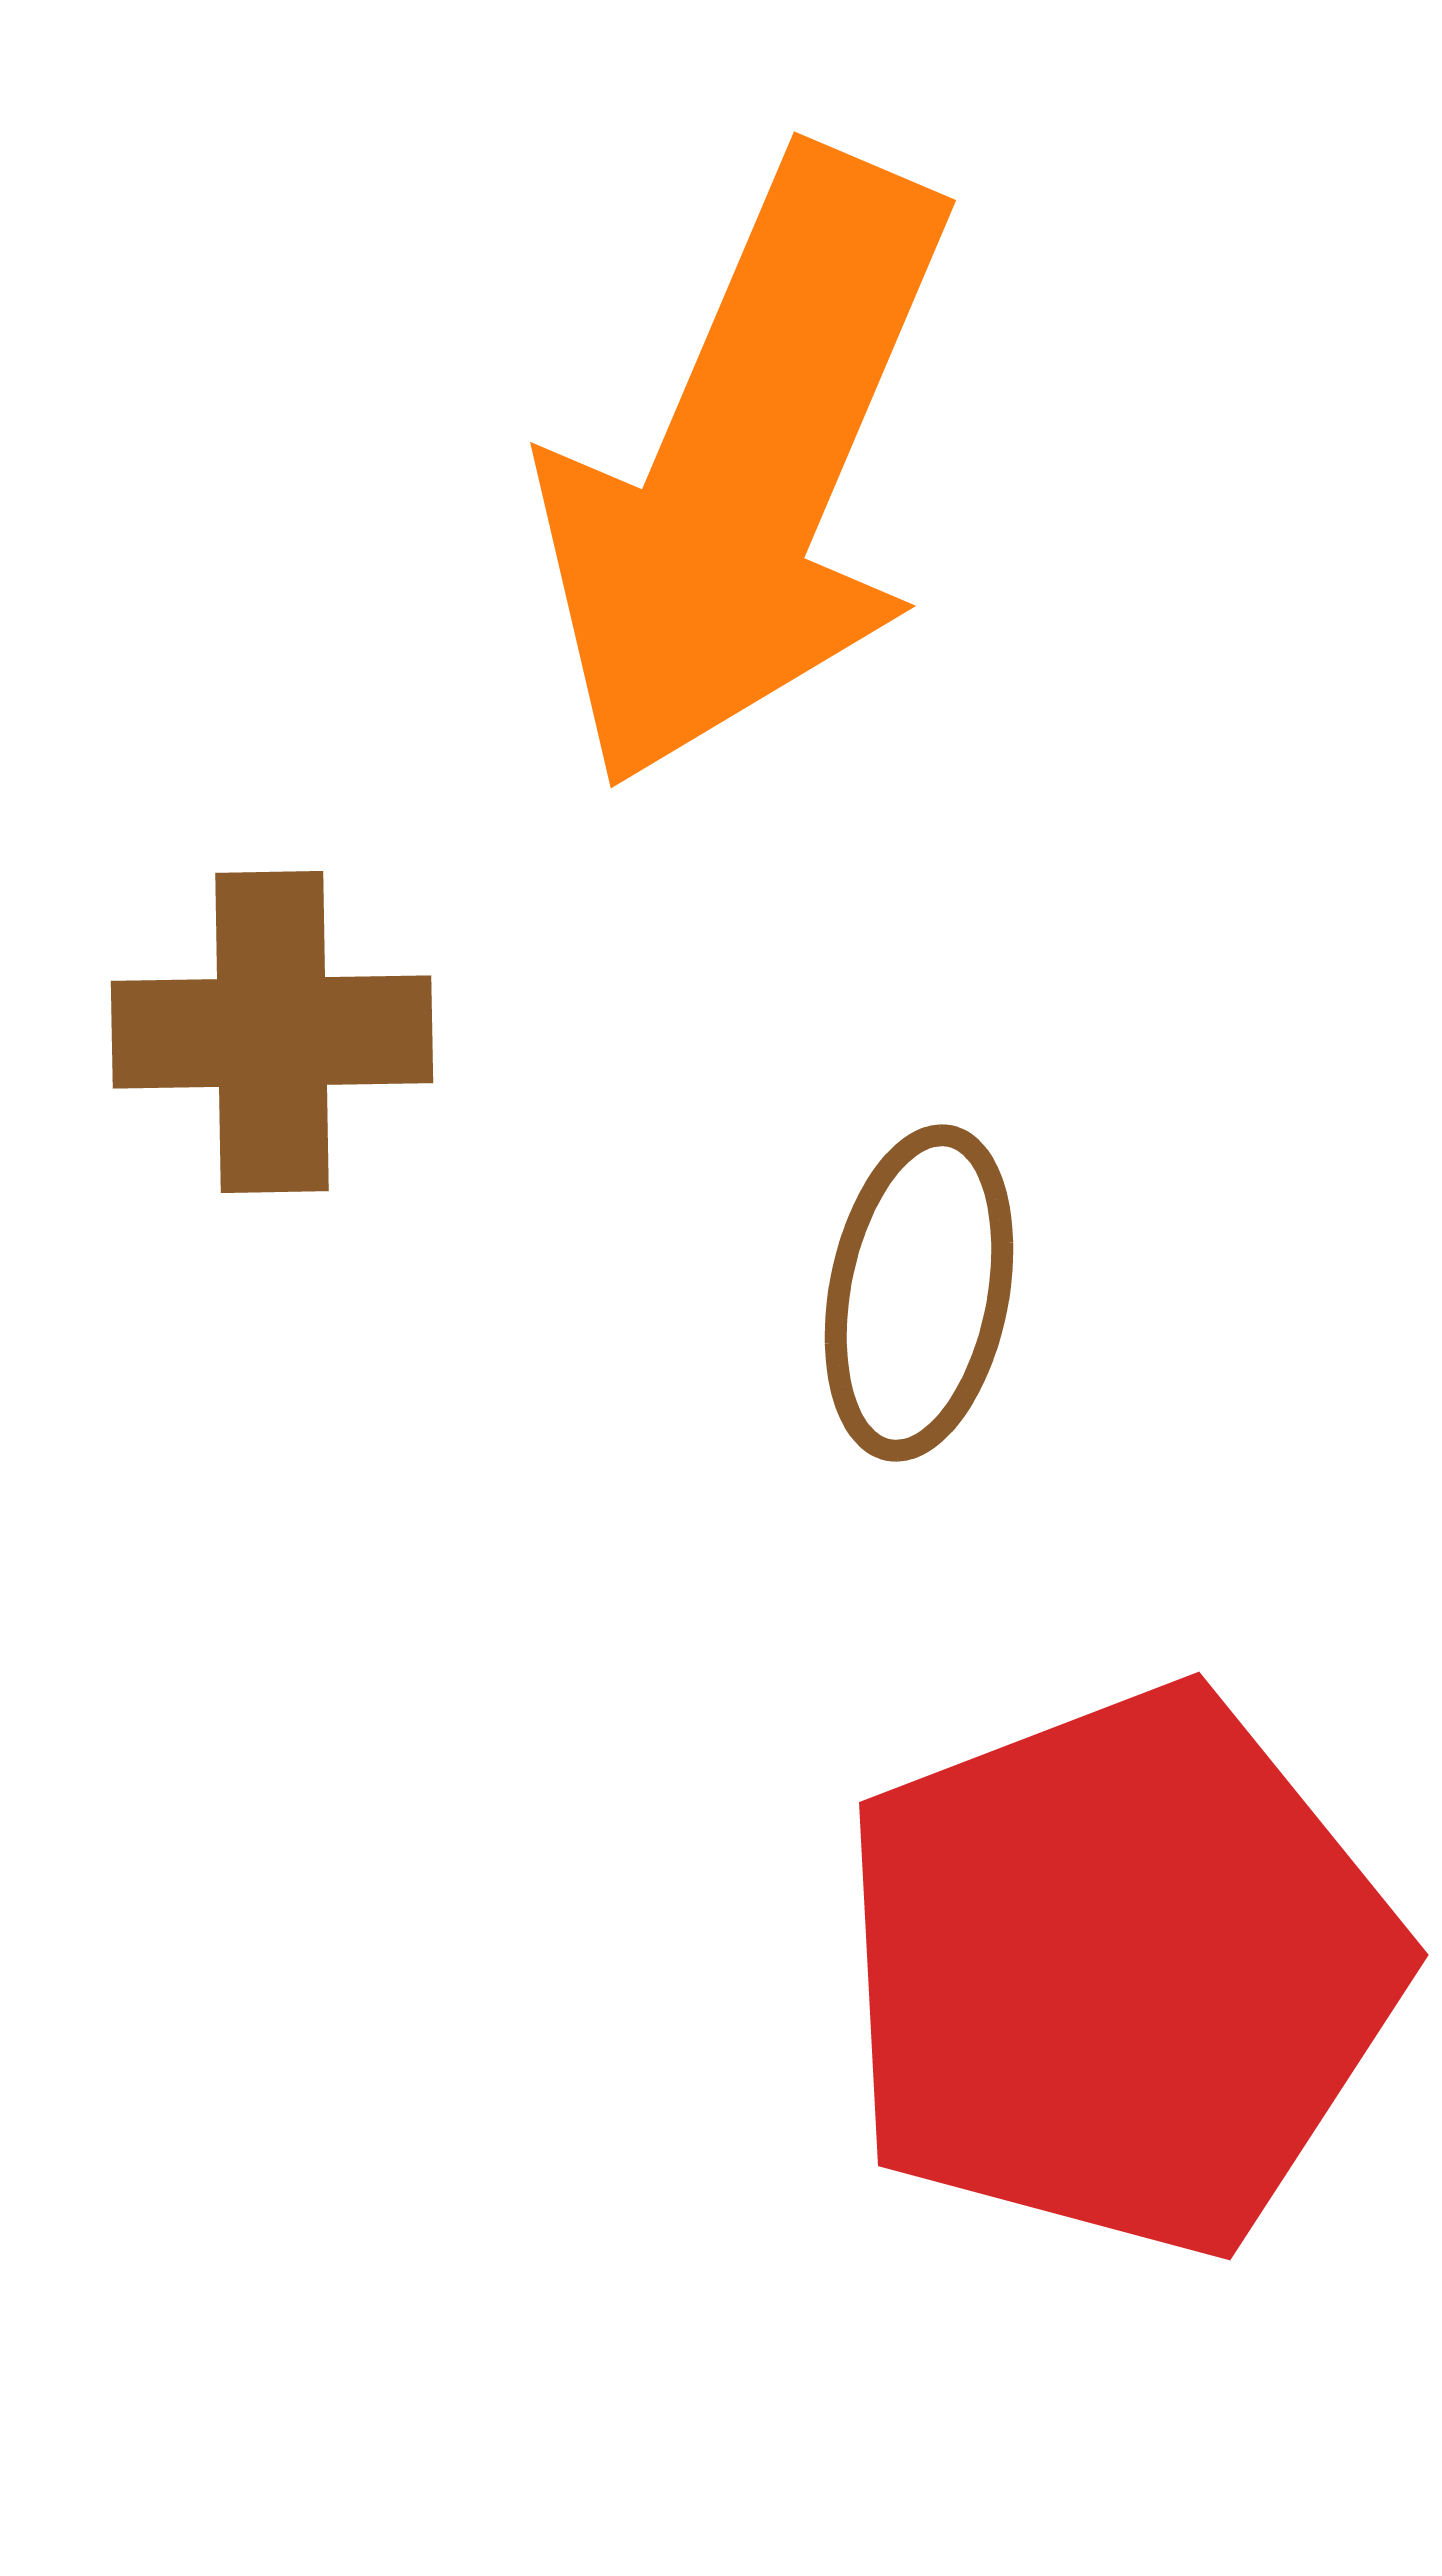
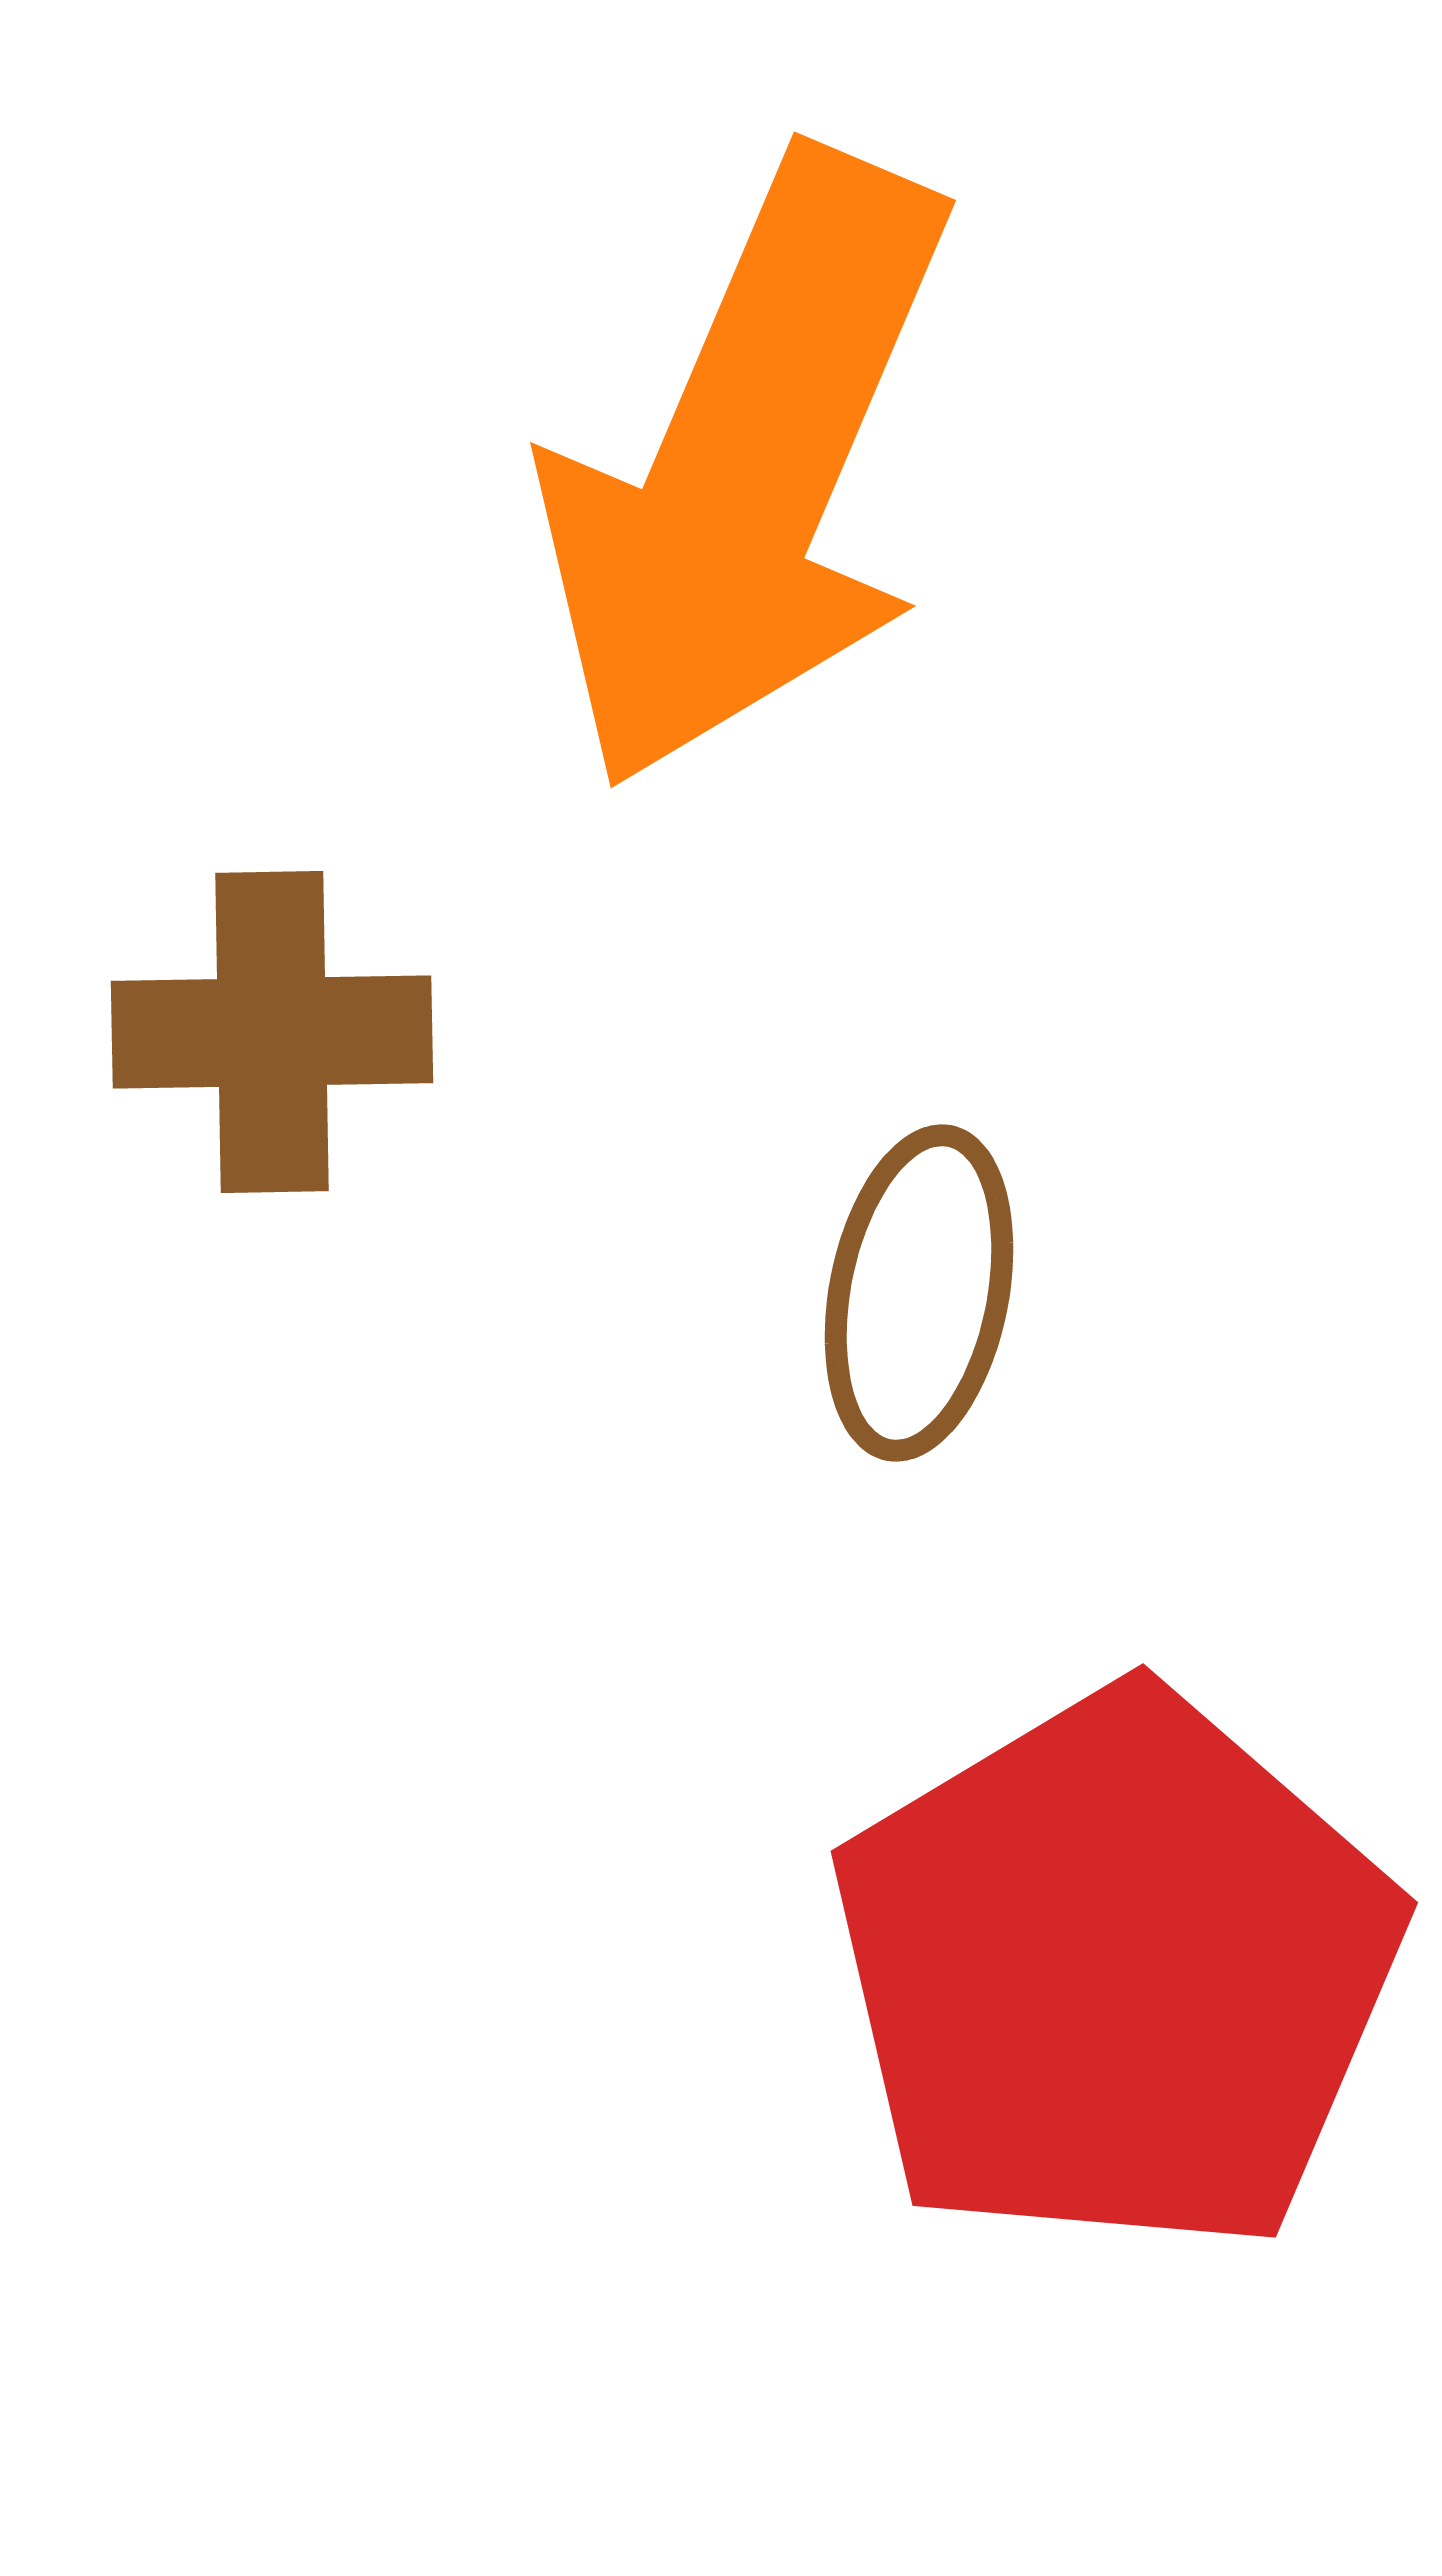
red pentagon: moved 3 px left, 1 px down; rotated 10 degrees counterclockwise
